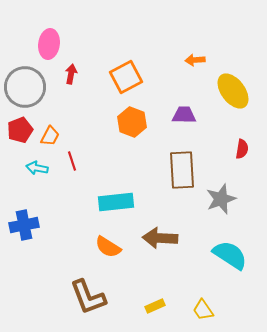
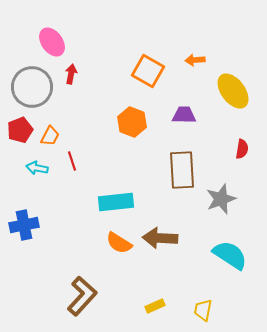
pink ellipse: moved 3 px right, 2 px up; rotated 44 degrees counterclockwise
orange square: moved 22 px right, 6 px up; rotated 32 degrees counterclockwise
gray circle: moved 7 px right
orange semicircle: moved 11 px right, 4 px up
brown L-shape: moved 6 px left, 1 px up; rotated 117 degrees counterclockwise
yellow trapezoid: rotated 45 degrees clockwise
